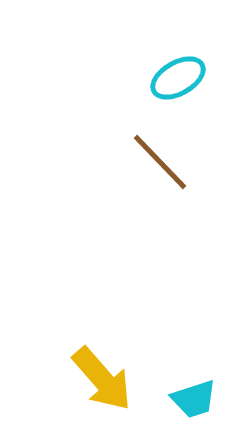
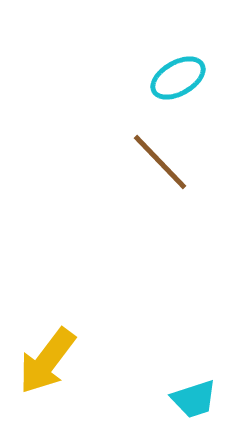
yellow arrow: moved 55 px left, 18 px up; rotated 78 degrees clockwise
